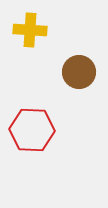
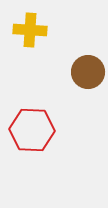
brown circle: moved 9 px right
